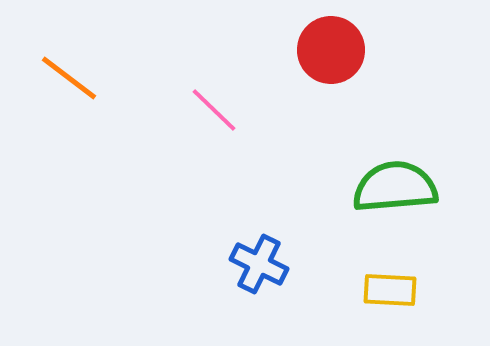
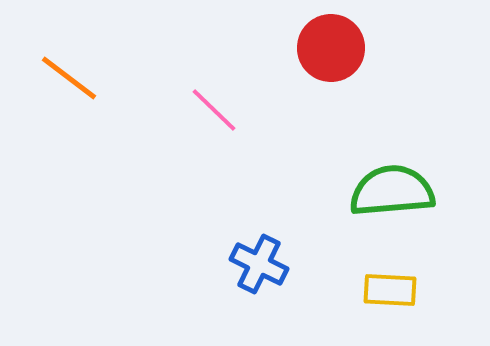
red circle: moved 2 px up
green semicircle: moved 3 px left, 4 px down
